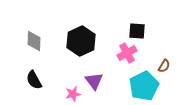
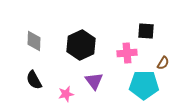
black square: moved 9 px right
black hexagon: moved 4 px down
pink cross: rotated 24 degrees clockwise
brown semicircle: moved 1 px left, 3 px up
cyan pentagon: moved 1 px up; rotated 28 degrees clockwise
pink star: moved 7 px left
